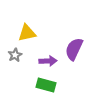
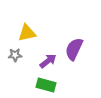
gray star: rotated 24 degrees clockwise
purple arrow: rotated 36 degrees counterclockwise
